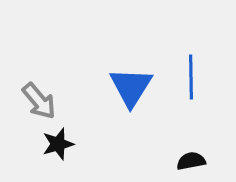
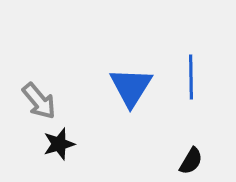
black star: moved 1 px right
black semicircle: rotated 132 degrees clockwise
